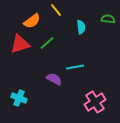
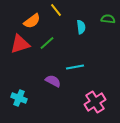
purple semicircle: moved 1 px left, 2 px down
